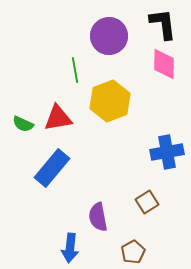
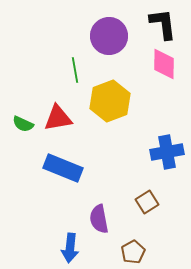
blue rectangle: moved 11 px right; rotated 72 degrees clockwise
purple semicircle: moved 1 px right, 2 px down
